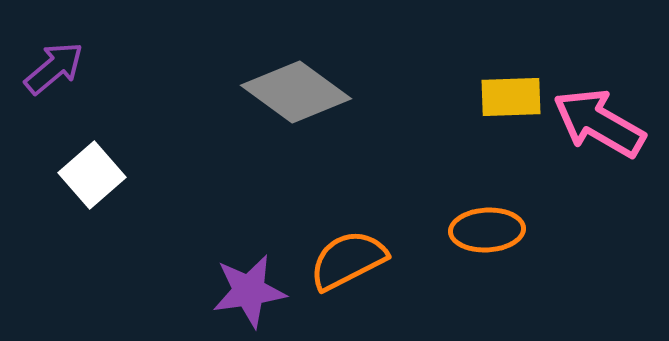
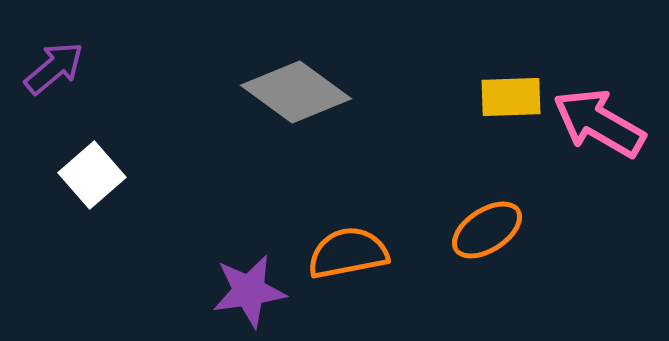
orange ellipse: rotated 30 degrees counterclockwise
orange semicircle: moved 7 px up; rotated 16 degrees clockwise
